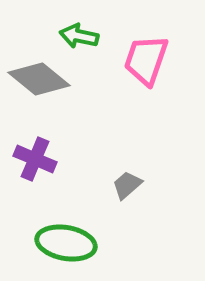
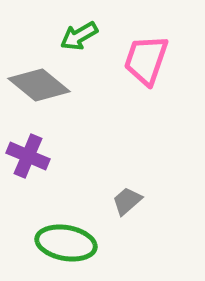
green arrow: rotated 42 degrees counterclockwise
gray diamond: moved 6 px down
purple cross: moved 7 px left, 3 px up
gray trapezoid: moved 16 px down
